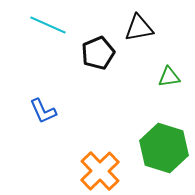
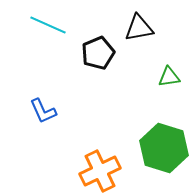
orange cross: rotated 18 degrees clockwise
